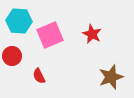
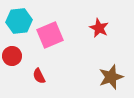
cyan hexagon: rotated 10 degrees counterclockwise
red star: moved 7 px right, 6 px up
